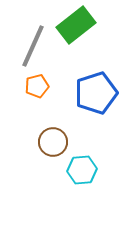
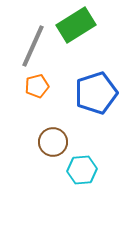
green rectangle: rotated 6 degrees clockwise
